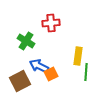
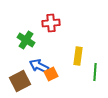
green cross: moved 1 px up
green line: moved 9 px right
